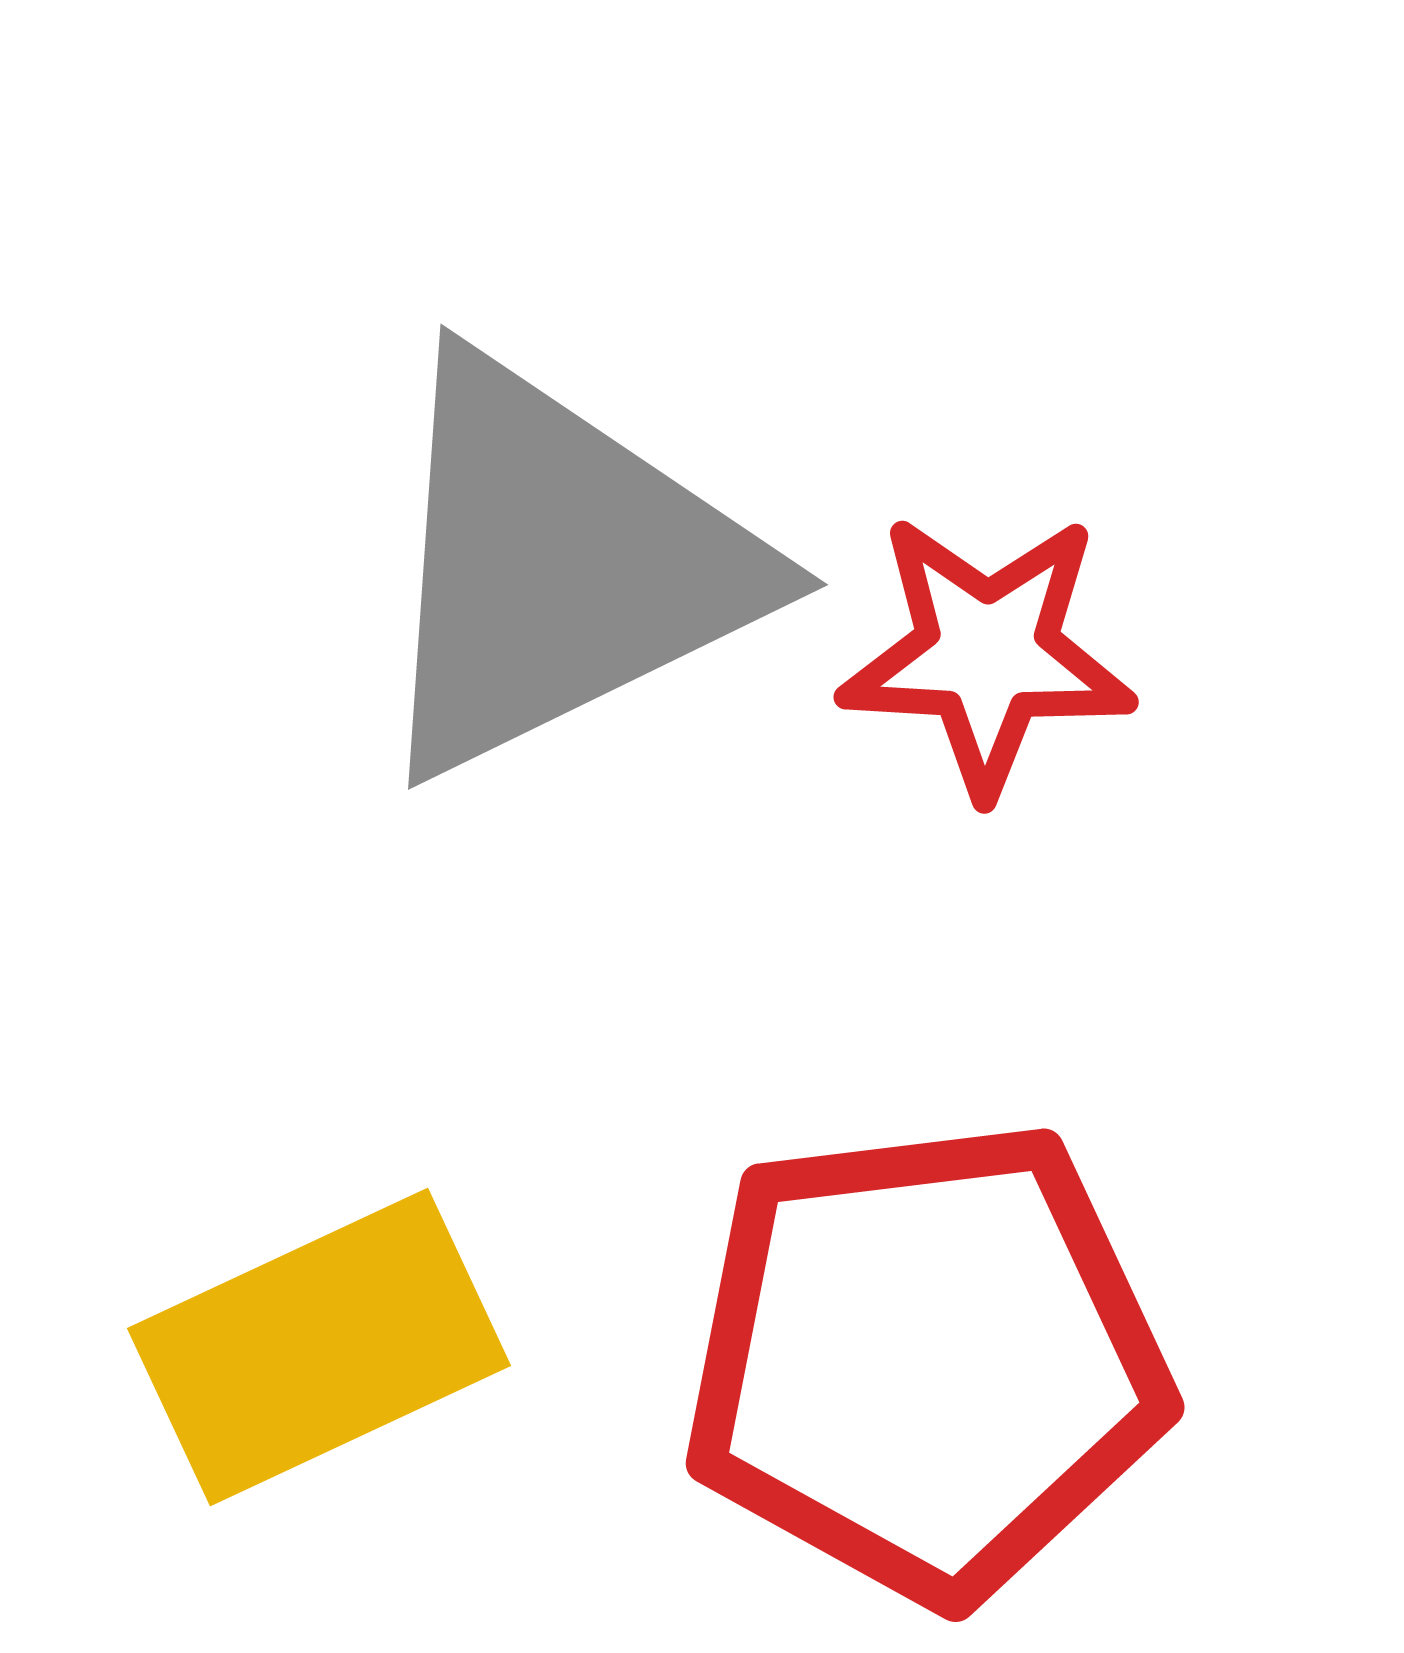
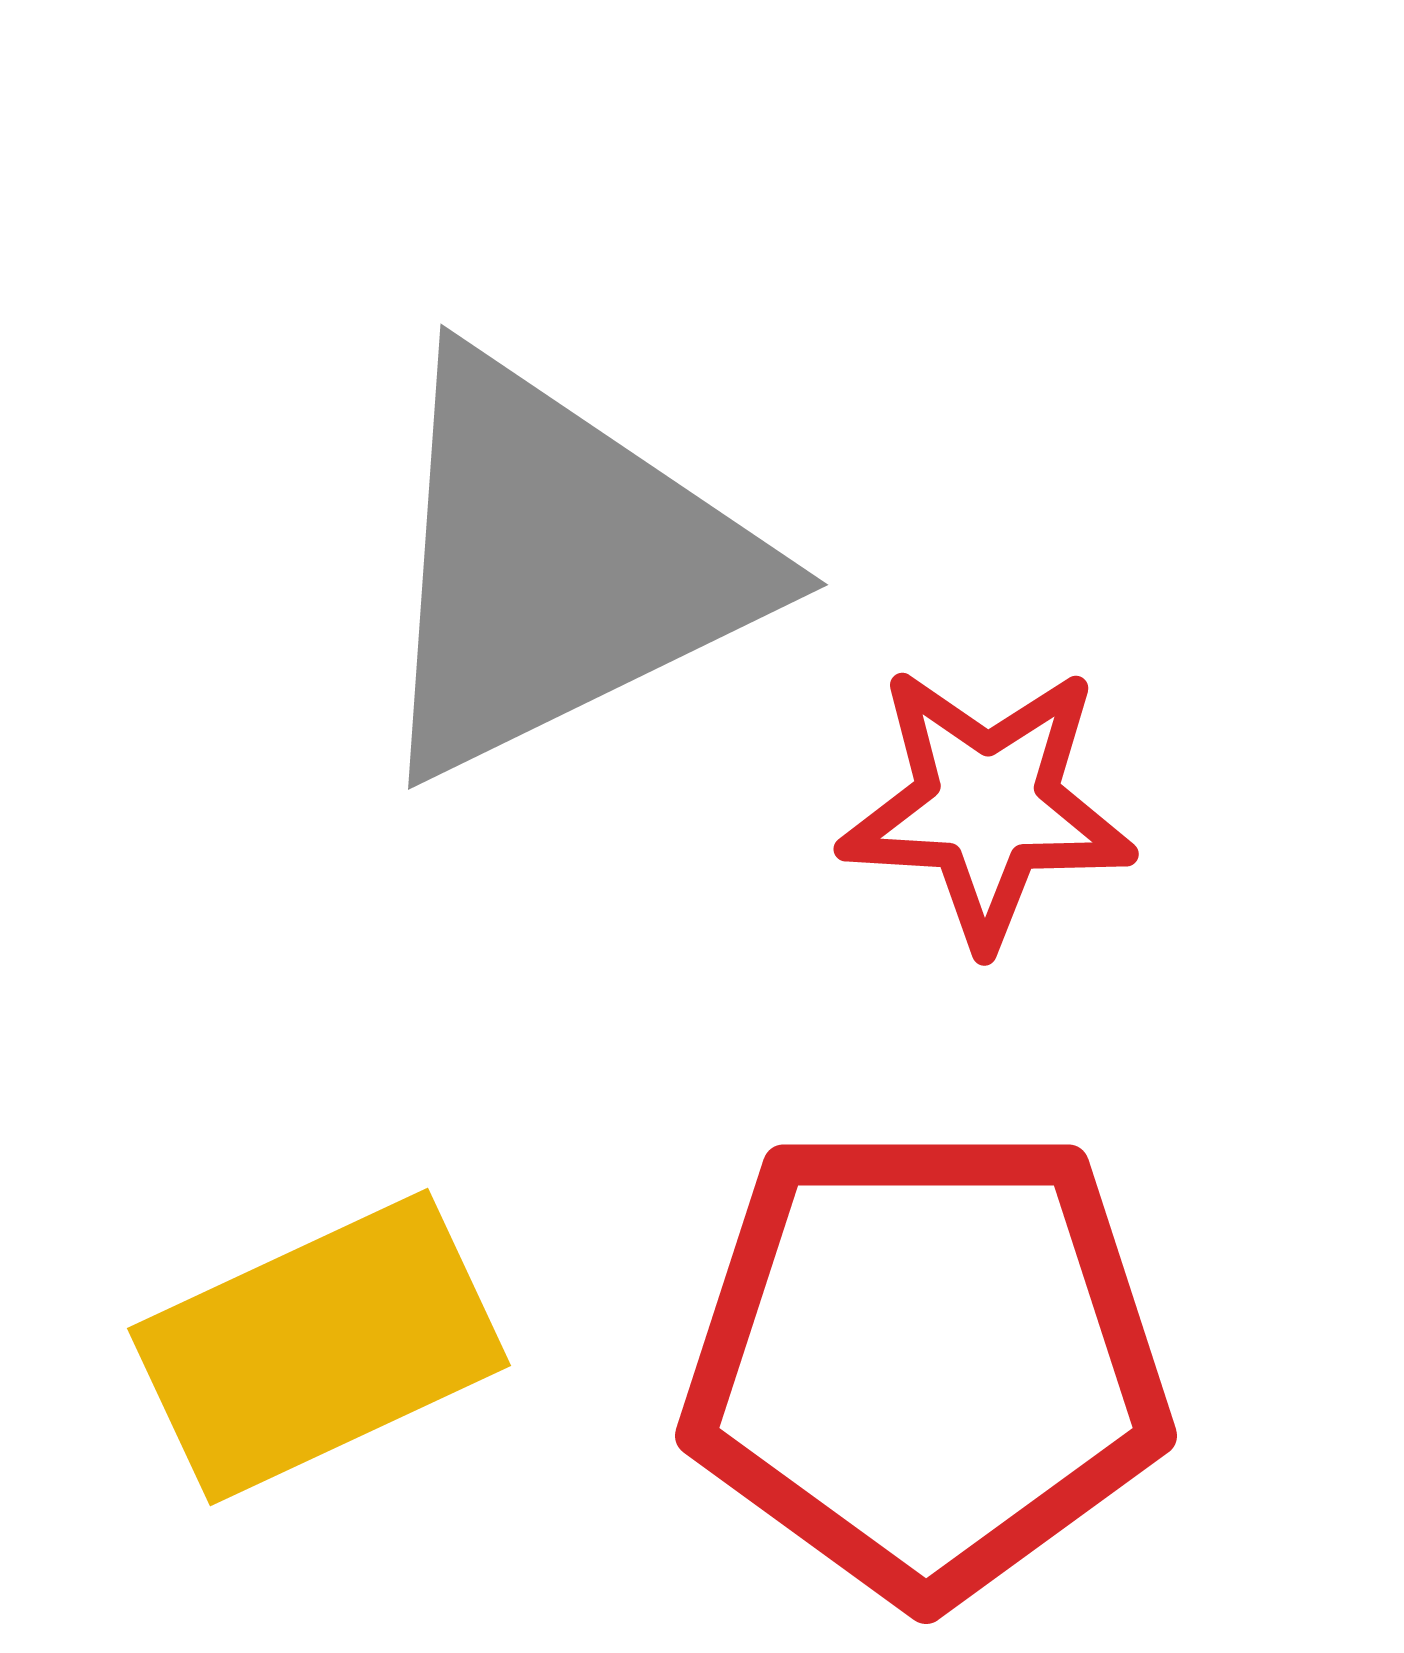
red star: moved 152 px down
red pentagon: rotated 7 degrees clockwise
